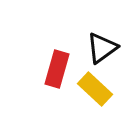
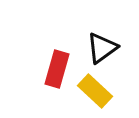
yellow rectangle: moved 2 px down
